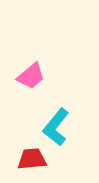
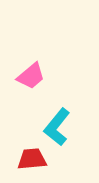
cyan L-shape: moved 1 px right
